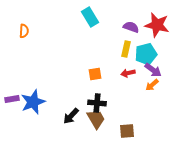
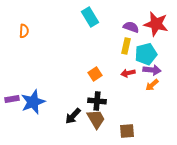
red star: moved 1 px left, 1 px up
yellow rectangle: moved 3 px up
purple arrow: moved 1 px left; rotated 30 degrees counterclockwise
orange square: rotated 24 degrees counterclockwise
black cross: moved 2 px up
black arrow: moved 2 px right
